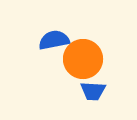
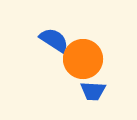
blue semicircle: rotated 44 degrees clockwise
